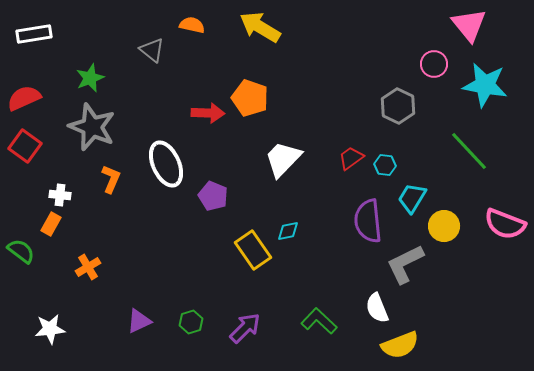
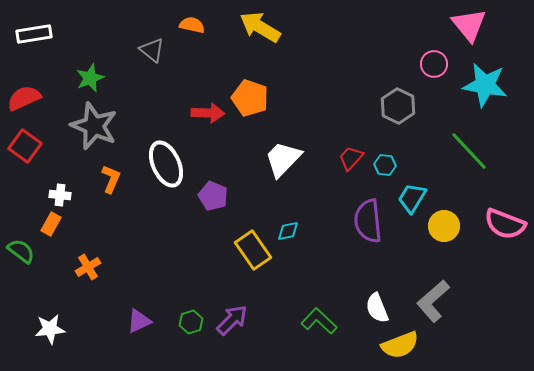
gray star: moved 2 px right, 1 px up
red trapezoid: rotated 12 degrees counterclockwise
gray L-shape: moved 28 px right, 37 px down; rotated 15 degrees counterclockwise
purple arrow: moved 13 px left, 8 px up
